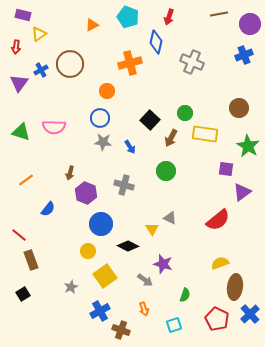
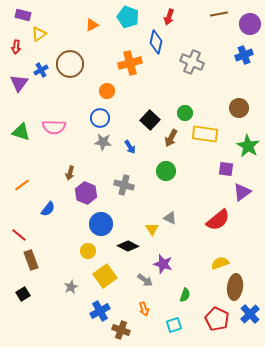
orange line at (26, 180): moved 4 px left, 5 px down
